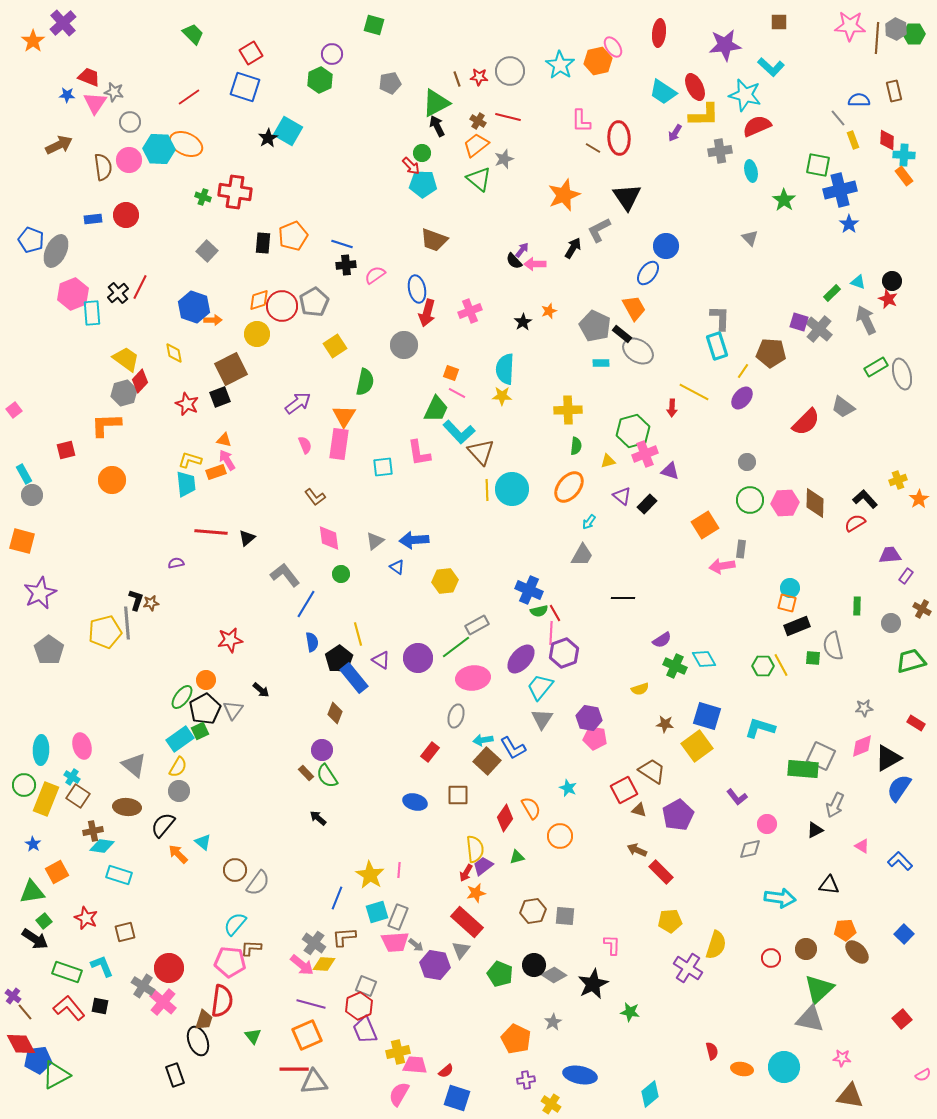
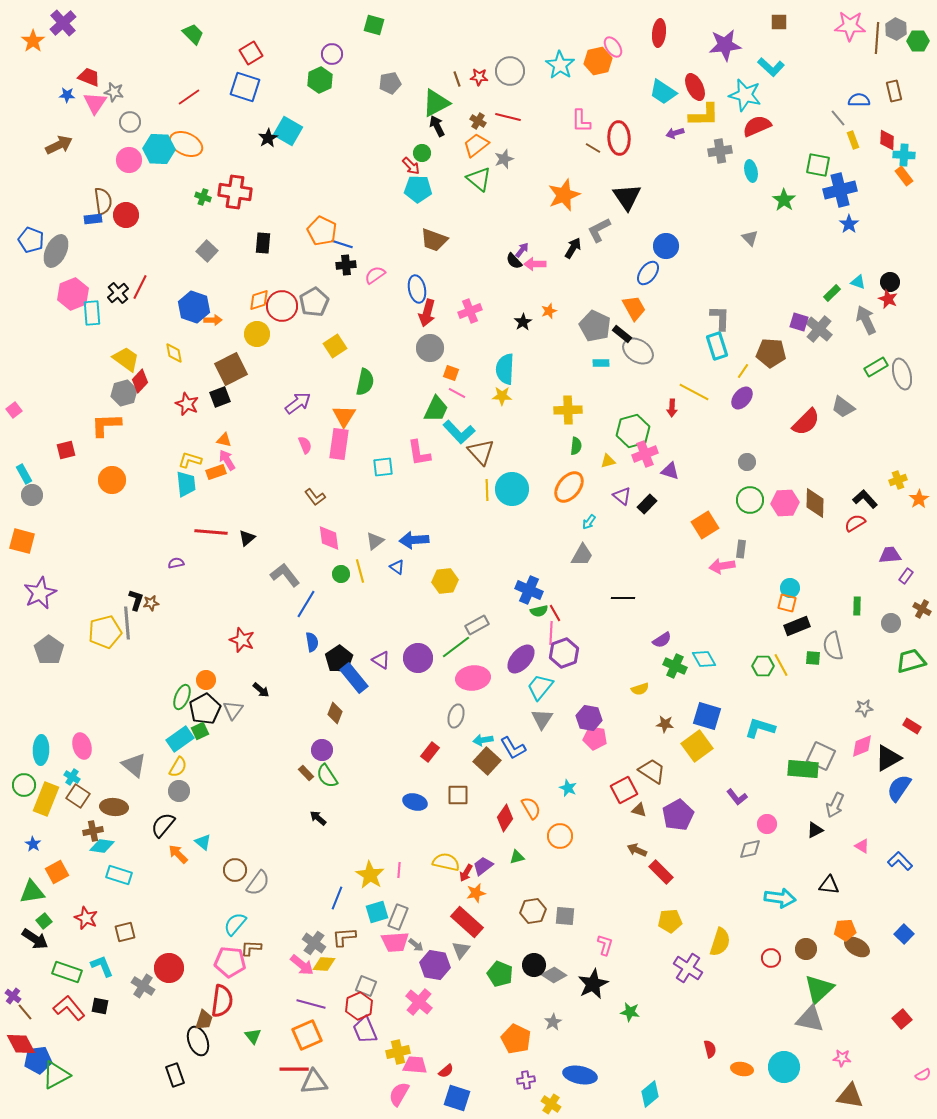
green hexagon at (914, 34): moved 4 px right, 7 px down
purple arrow at (675, 133): rotated 42 degrees clockwise
brown semicircle at (103, 167): moved 34 px down
cyan pentagon at (423, 184): moved 5 px left, 5 px down
orange pentagon at (293, 236): moved 29 px right, 5 px up; rotated 24 degrees counterclockwise
black circle at (892, 281): moved 2 px left, 1 px down
gray circle at (404, 345): moved 26 px right, 3 px down
yellow line at (358, 634): moved 2 px right, 63 px up
red star at (230, 640): moved 12 px right; rotated 30 degrees clockwise
green ellipse at (182, 697): rotated 15 degrees counterclockwise
red rectangle at (916, 723): moved 4 px left, 3 px down
brown ellipse at (127, 807): moved 13 px left
yellow semicircle at (475, 849): moved 29 px left, 13 px down; rotated 72 degrees counterclockwise
pink L-shape at (612, 945): moved 7 px left; rotated 15 degrees clockwise
yellow semicircle at (716, 945): moved 4 px right, 3 px up
brown ellipse at (857, 952): moved 5 px up; rotated 15 degrees counterclockwise
pink cross at (163, 1002): moved 256 px right
red semicircle at (712, 1051): moved 2 px left, 2 px up
